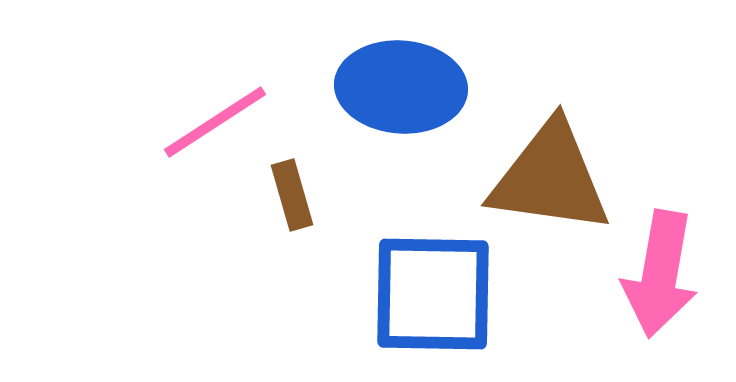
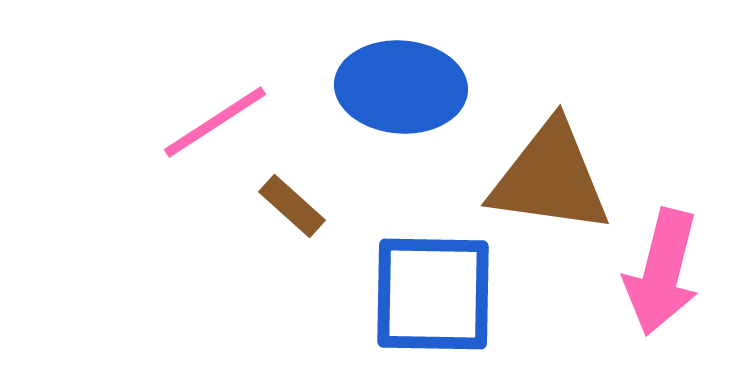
brown rectangle: moved 11 px down; rotated 32 degrees counterclockwise
pink arrow: moved 2 px right, 2 px up; rotated 4 degrees clockwise
